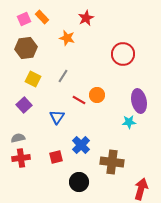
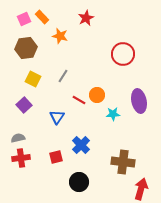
orange star: moved 7 px left, 2 px up
cyan star: moved 16 px left, 8 px up
brown cross: moved 11 px right
